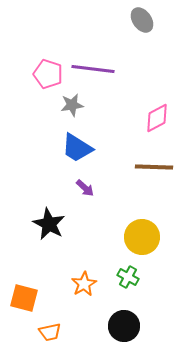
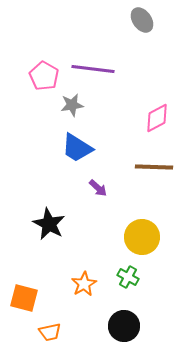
pink pentagon: moved 4 px left, 2 px down; rotated 12 degrees clockwise
purple arrow: moved 13 px right
